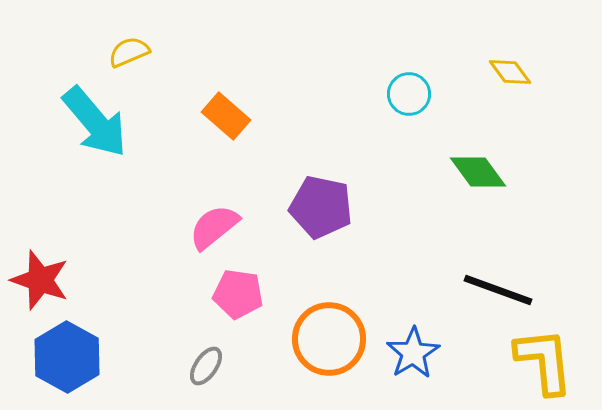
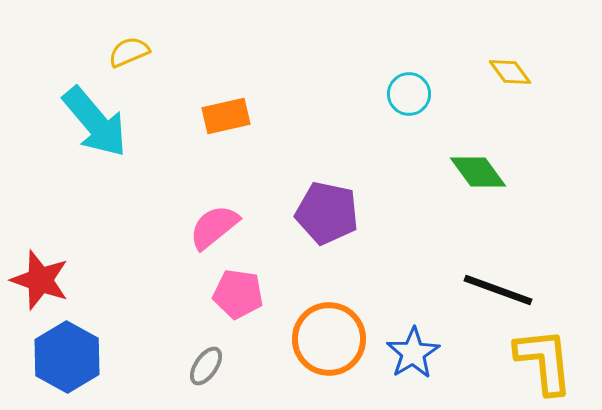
orange rectangle: rotated 54 degrees counterclockwise
purple pentagon: moved 6 px right, 6 px down
